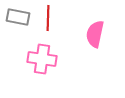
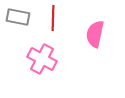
red line: moved 5 px right
pink cross: rotated 20 degrees clockwise
